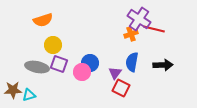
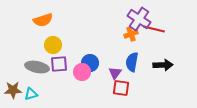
purple square: rotated 24 degrees counterclockwise
red square: rotated 18 degrees counterclockwise
cyan triangle: moved 2 px right, 1 px up
